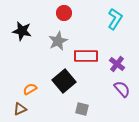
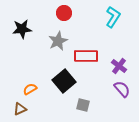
cyan L-shape: moved 2 px left, 2 px up
black star: moved 2 px up; rotated 18 degrees counterclockwise
purple cross: moved 2 px right, 2 px down
gray square: moved 1 px right, 4 px up
